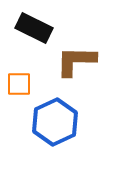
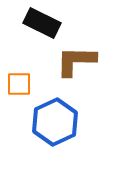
black rectangle: moved 8 px right, 5 px up
